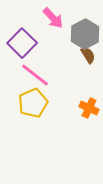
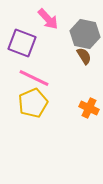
pink arrow: moved 5 px left, 1 px down
gray hexagon: rotated 20 degrees counterclockwise
purple square: rotated 24 degrees counterclockwise
brown semicircle: moved 4 px left, 1 px down
pink line: moved 1 px left, 3 px down; rotated 12 degrees counterclockwise
